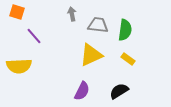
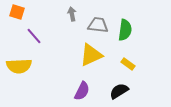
yellow rectangle: moved 5 px down
